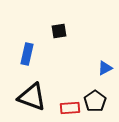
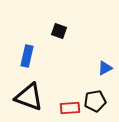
black square: rotated 28 degrees clockwise
blue rectangle: moved 2 px down
black triangle: moved 3 px left
black pentagon: rotated 25 degrees clockwise
